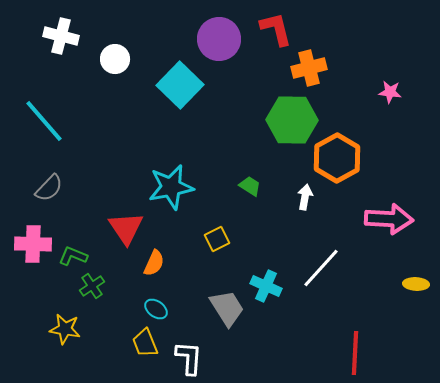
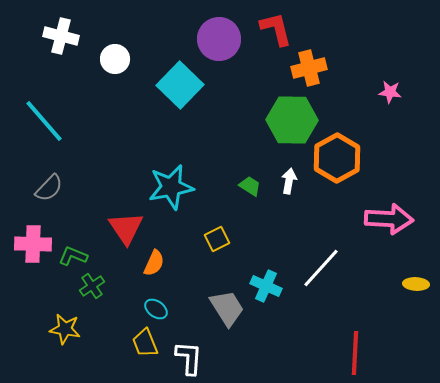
white arrow: moved 16 px left, 16 px up
